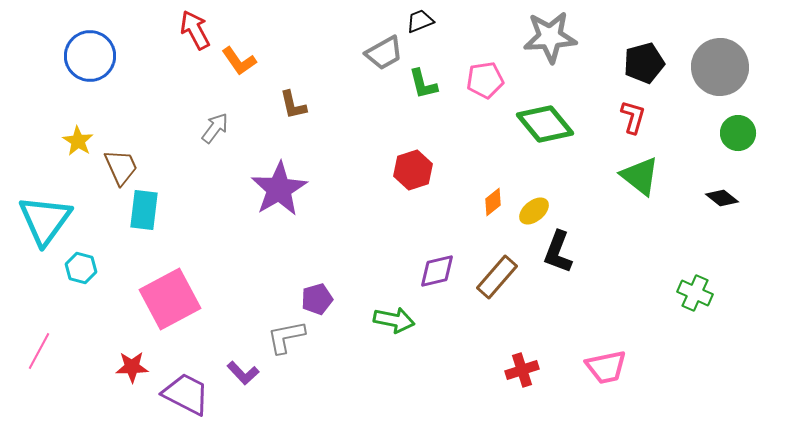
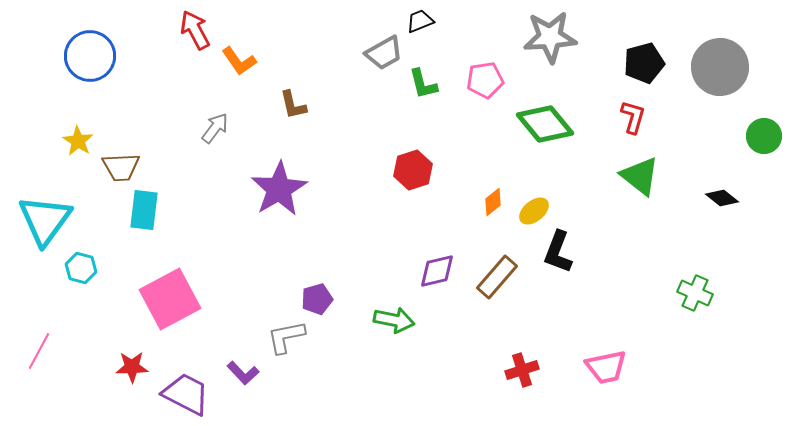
green circle: moved 26 px right, 3 px down
brown trapezoid: rotated 111 degrees clockwise
